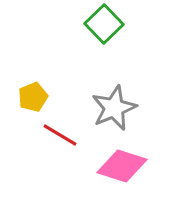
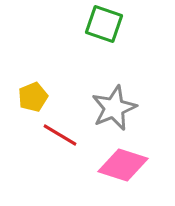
green square: rotated 27 degrees counterclockwise
pink diamond: moved 1 px right, 1 px up
